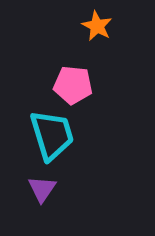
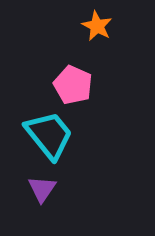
pink pentagon: rotated 18 degrees clockwise
cyan trapezoid: moved 3 px left; rotated 22 degrees counterclockwise
